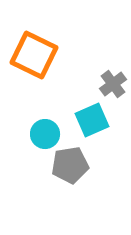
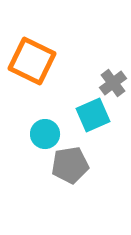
orange square: moved 2 px left, 6 px down
gray cross: moved 1 px up
cyan square: moved 1 px right, 5 px up
